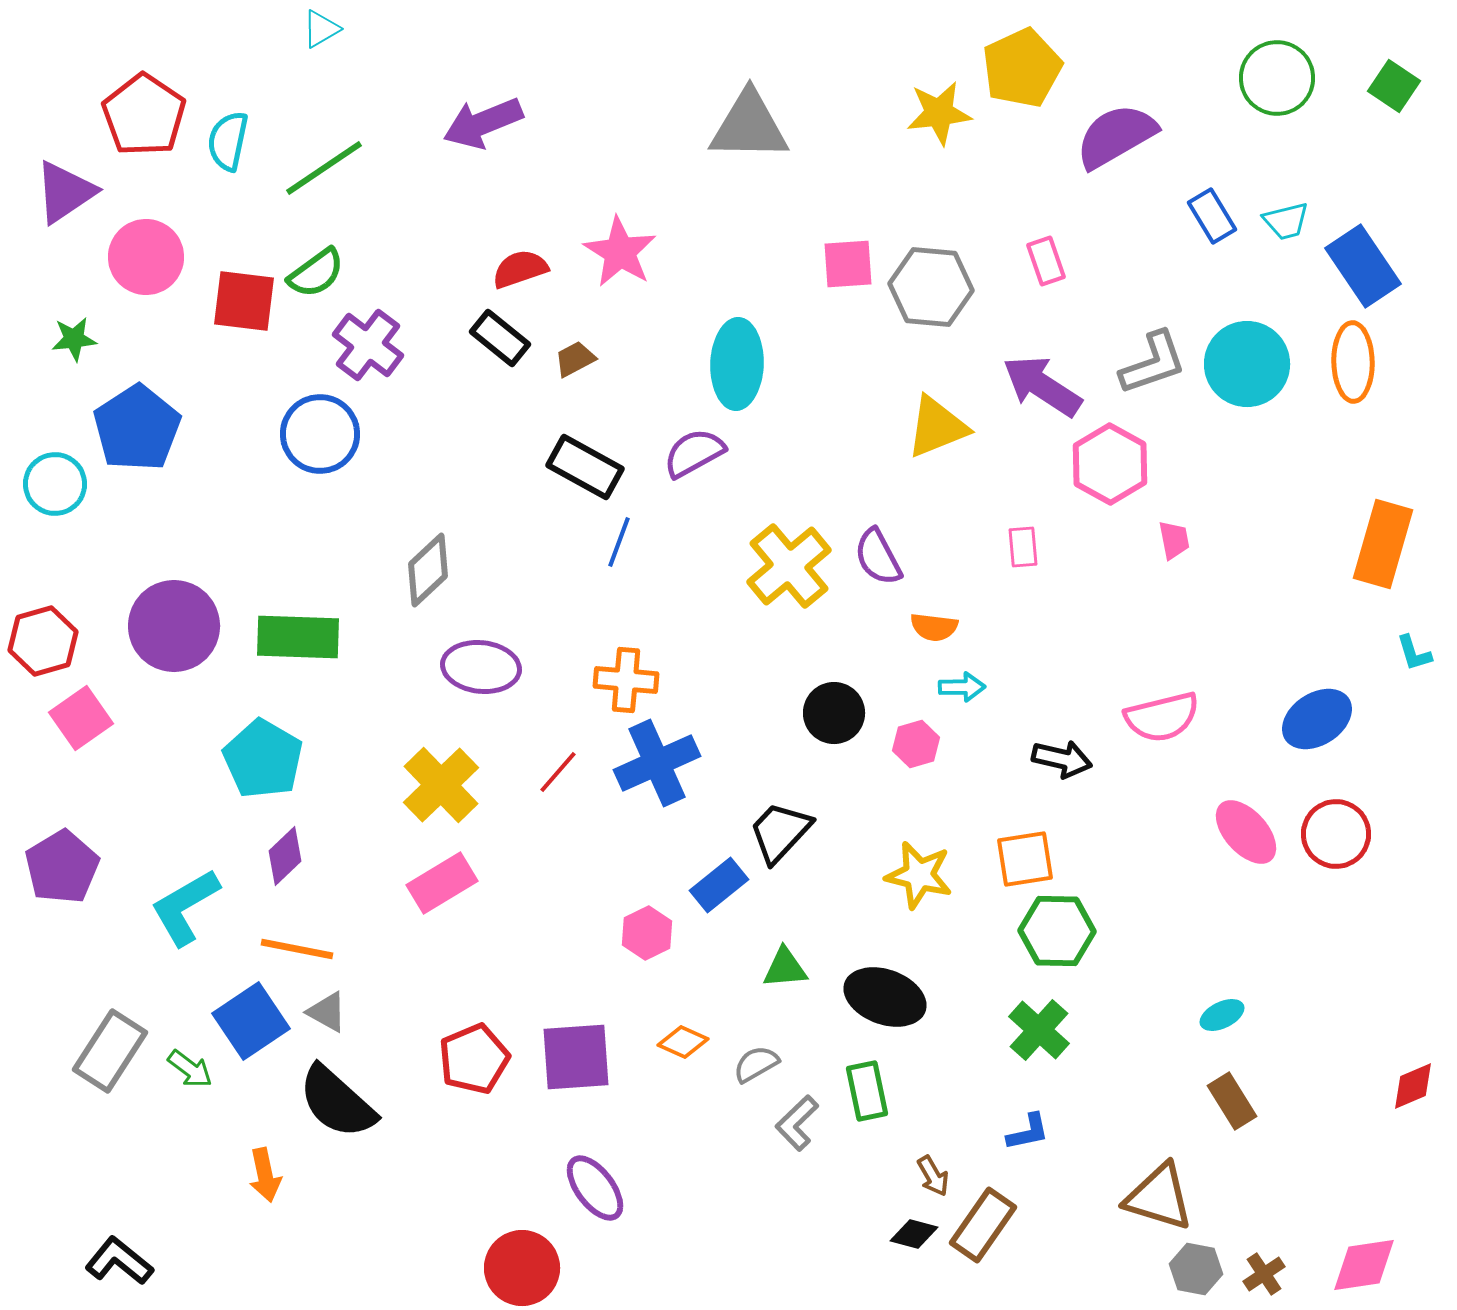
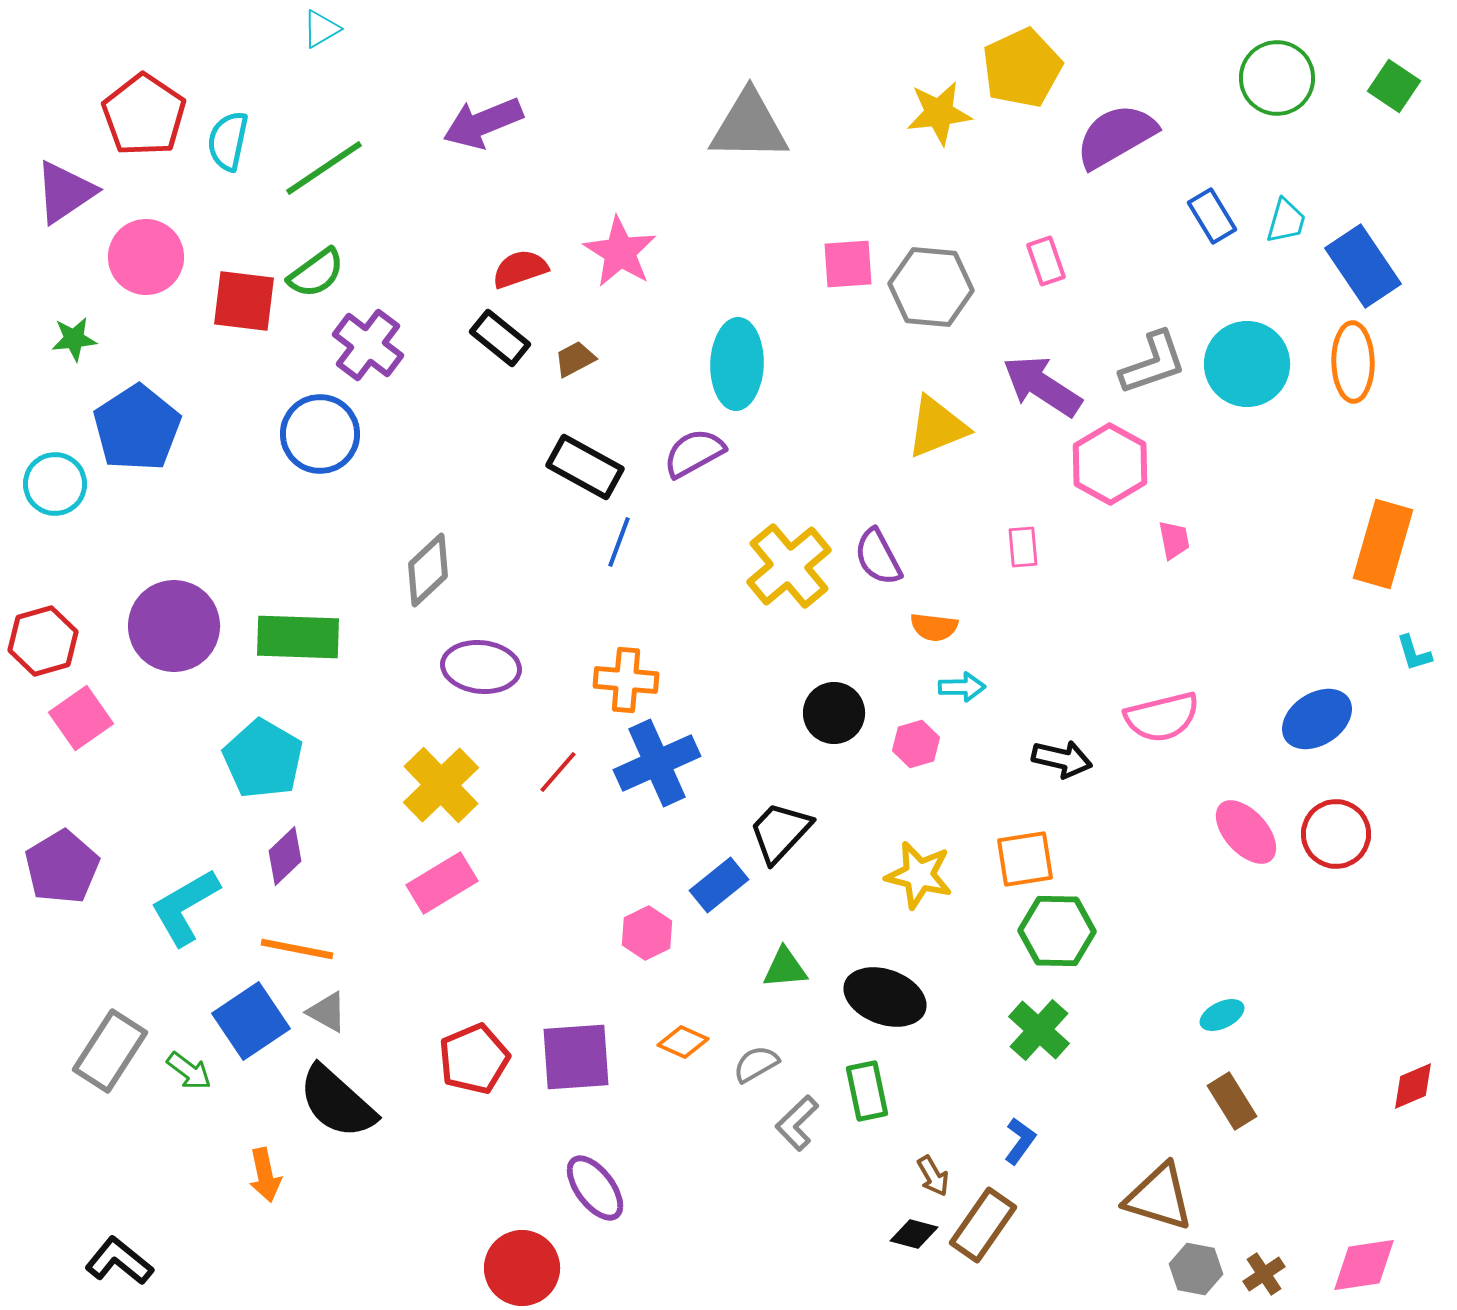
cyan trapezoid at (1286, 221): rotated 60 degrees counterclockwise
green arrow at (190, 1069): moved 1 px left, 2 px down
blue L-shape at (1028, 1132): moved 8 px left, 9 px down; rotated 42 degrees counterclockwise
